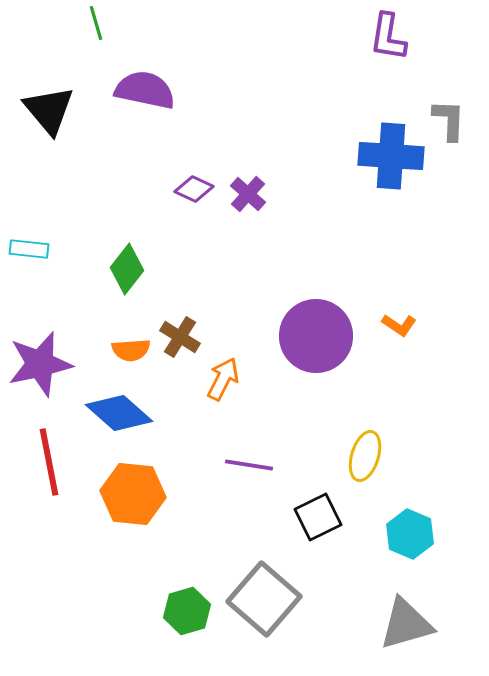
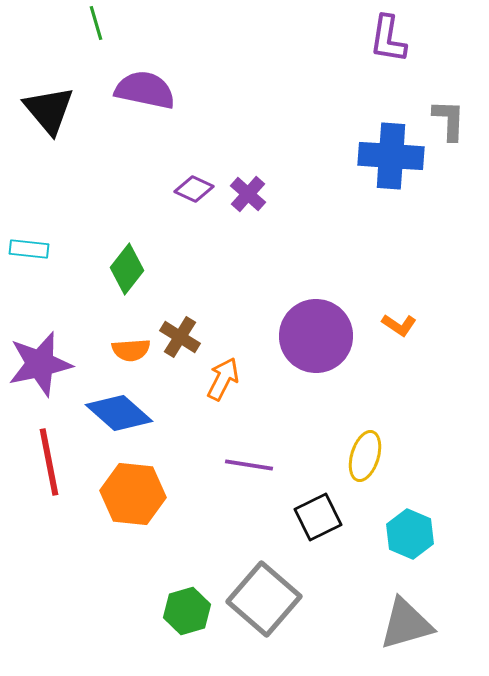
purple L-shape: moved 2 px down
